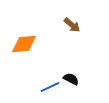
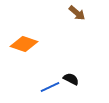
brown arrow: moved 5 px right, 12 px up
orange diamond: rotated 24 degrees clockwise
